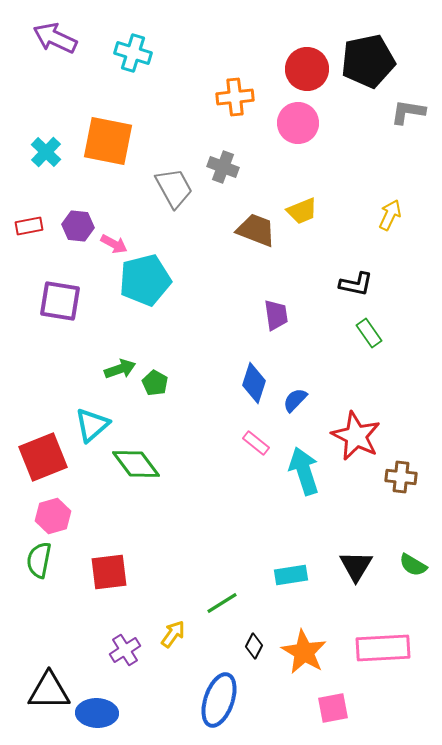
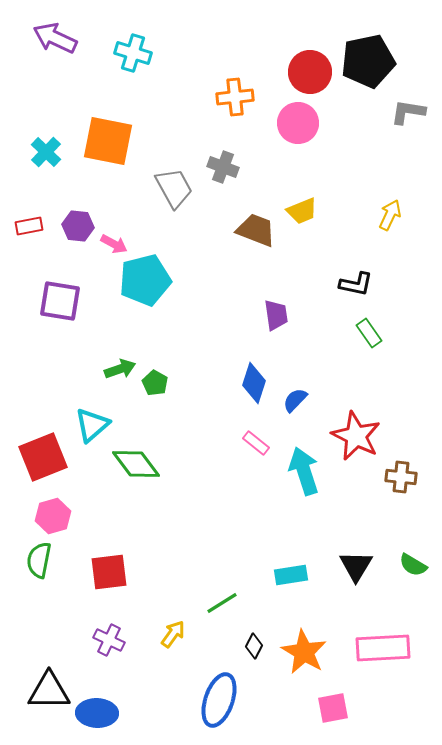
red circle at (307, 69): moved 3 px right, 3 px down
purple cross at (125, 650): moved 16 px left, 10 px up; rotated 32 degrees counterclockwise
